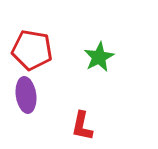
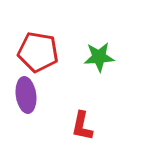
red pentagon: moved 6 px right, 2 px down
green star: rotated 24 degrees clockwise
